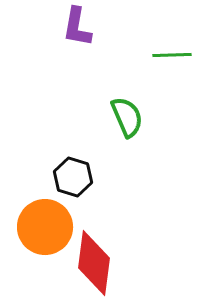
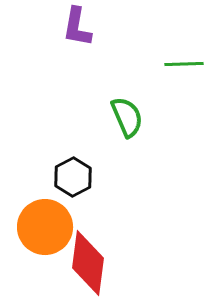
green line: moved 12 px right, 9 px down
black hexagon: rotated 15 degrees clockwise
red diamond: moved 6 px left
